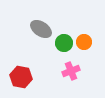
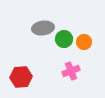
gray ellipse: moved 2 px right, 1 px up; rotated 40 degrees counterclockwise
green circle: moved 4 px up
red hexagon: rotated 15 degrees counterclockwise
